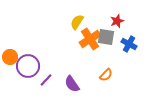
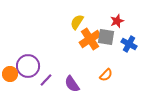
orange circle: moved 17 px down
